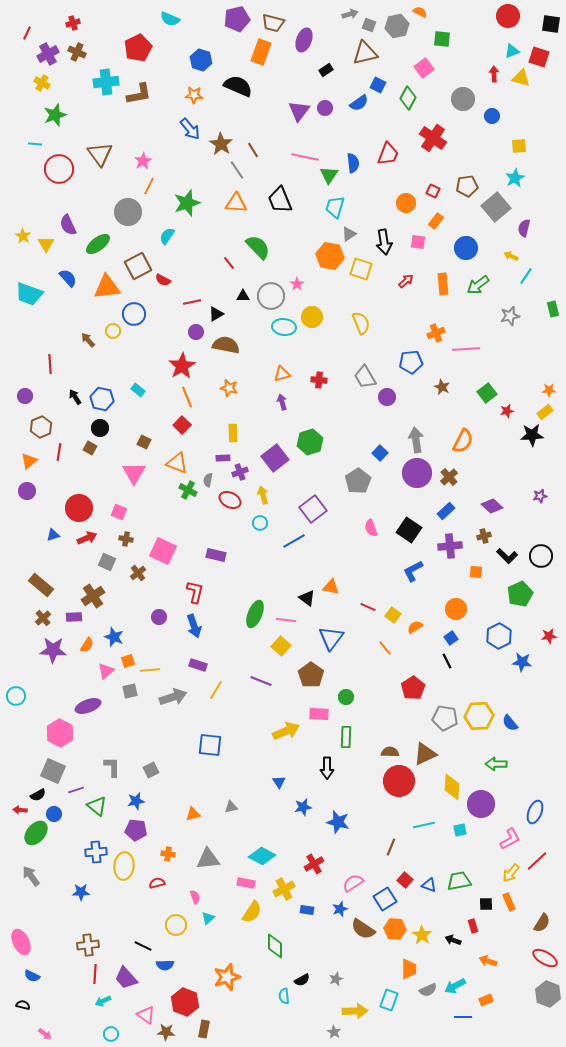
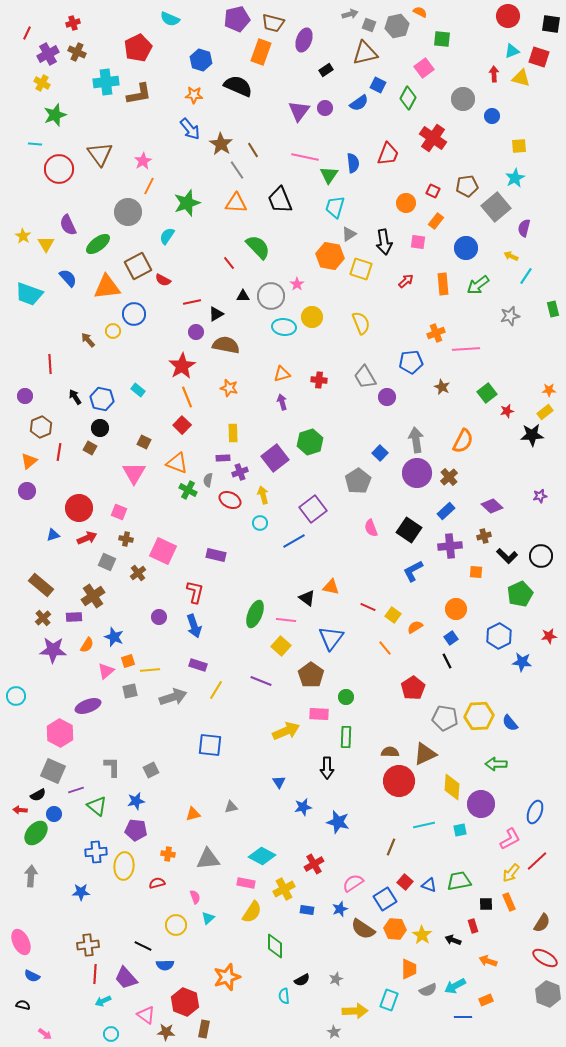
gray arrow at (31, 876): rotated 40 degrees clockwise
red square at (405, 880): moved 2 px down
